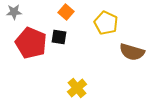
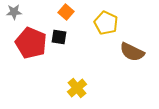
brown semicircle: rotated 10 degrees clockwise
